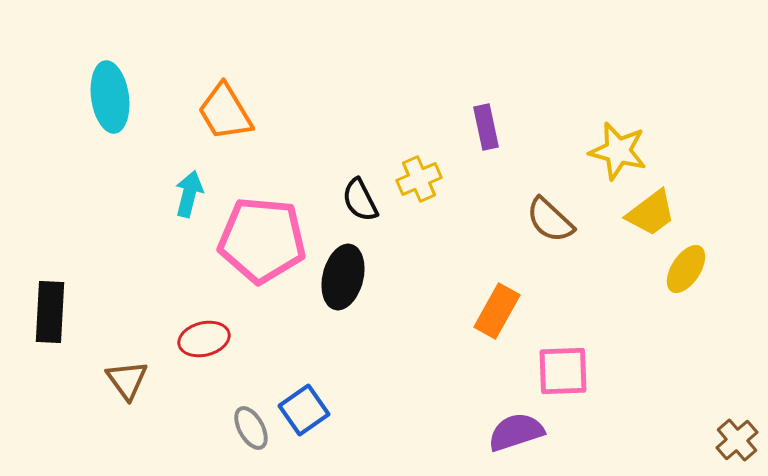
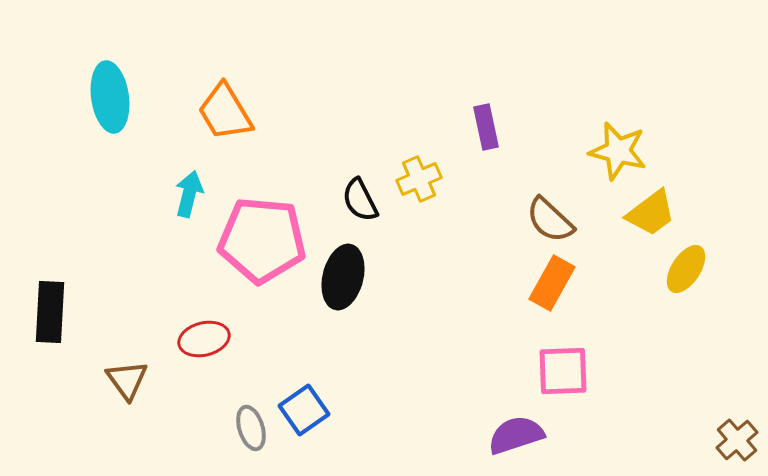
orange rectangle: moved 55 px right, 28 px up
gray ellipse: rotated 12 degrees clockwise
purple semicircle: moved 3 px down
